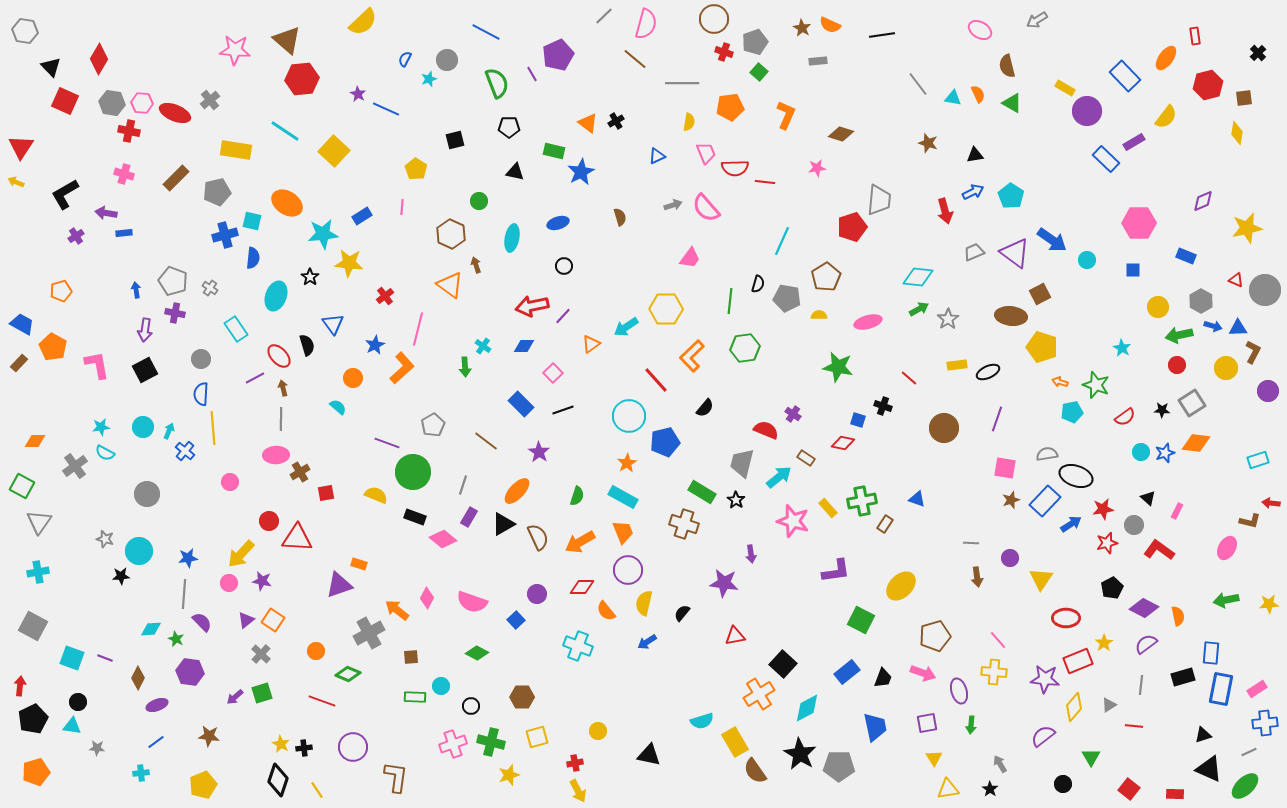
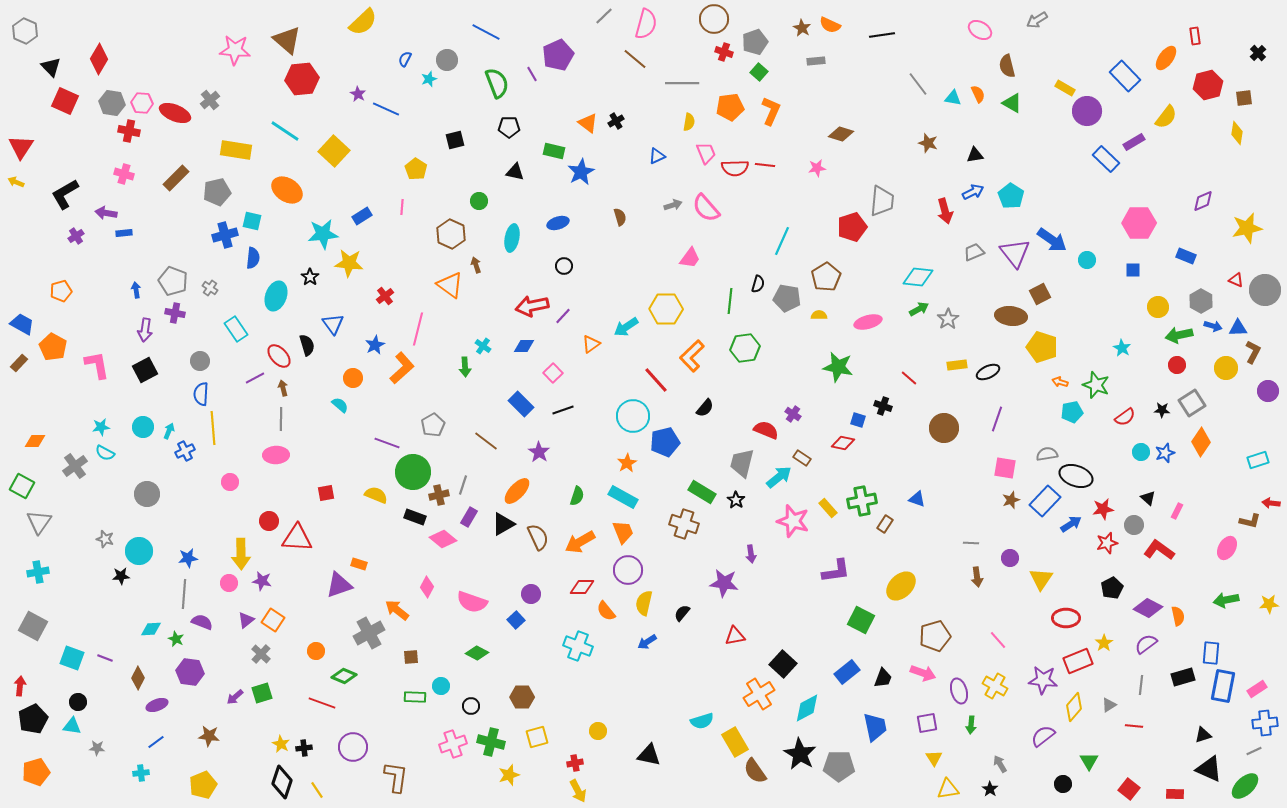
gray hexagon at (25, 31): rotated 15 degrees clockwise
gray rectangle at (818, 61): moved 2 px left
orange L-shape at (786, 115): moved 15 px left, 4 px up
red line at (765, 182): moved 17 px up
gray trapezoid at (879, 200): moved 3 px right, 1 px down
orange ellipse at (287, 203): moved 13 px up
purple triangle at (1015, 253): rotated 16 degrees clockwise
gray circle at (201, 359): moved 1 px left, 2 px down
cyan semicircle at (338, 407): moved 2 px right, 2 px up
cyan circle at (629, 416): moved 4 px right
orange diamond at (1196, 443): moved 5 px right, 1 px up; rotated 64 degrees counterclockwise
blue cross at (185, 451): rotated 24 degrees clockwise
brown rectangle at (806, 458): moved 4 px left
brown cross at (300, 472): moved 139 px right, 23 px down; rotated 18 degrees clockwise
yellow arrow at (241, 554): rotated 44 degrees counterclockwise
purple circle at (537, 594): moved 6 px left
pink diamond at (427, 598): moved 11 px up
purple diamond at (1144, 608): moved 4 px right
purple semicircle at (202, 622): rotated 25 degrees counterclockwise
yellow cross at (994, 672): moved 1 px right, 14 px down; rotated 25 degrees clockwise
green diamond at (348, 674): moved 4 px left, 2 px down
purple star at (1045, 679): moved 2 px left, 1 px down
blue rectangle at (1221, 689): moved 2 px right, 3 px up
red line at (322, 701): moved 2 px down
gray line at (1249, 752): moved 5 px right, 1 px up
green triangle at (1091, 757): moved 2 px left, 4 px down
black diamond at (278, 780): moved 4 px right, 2 px down
